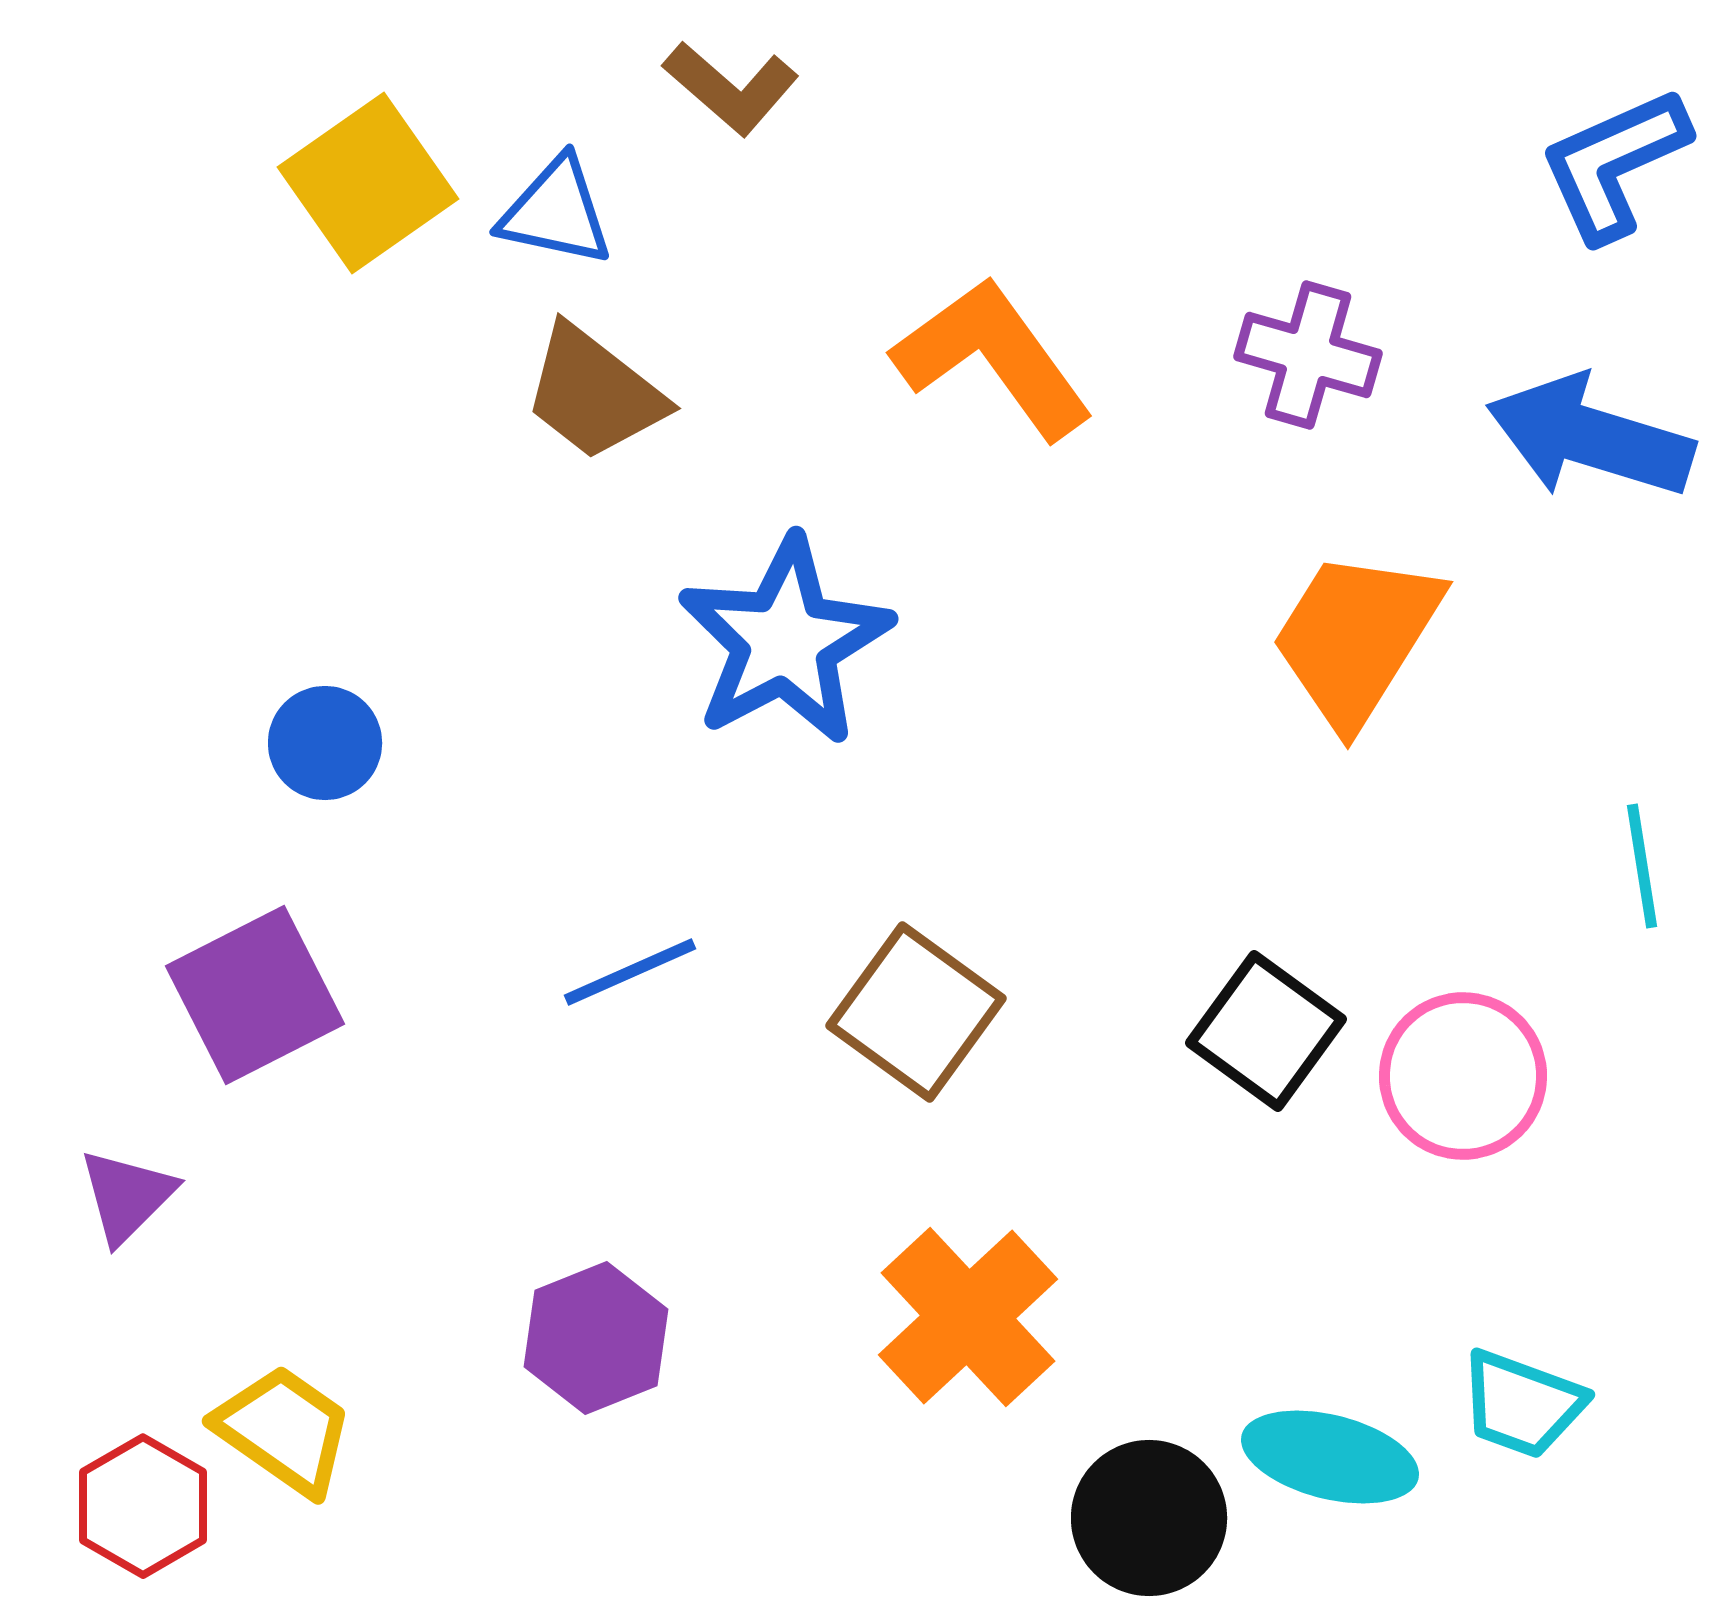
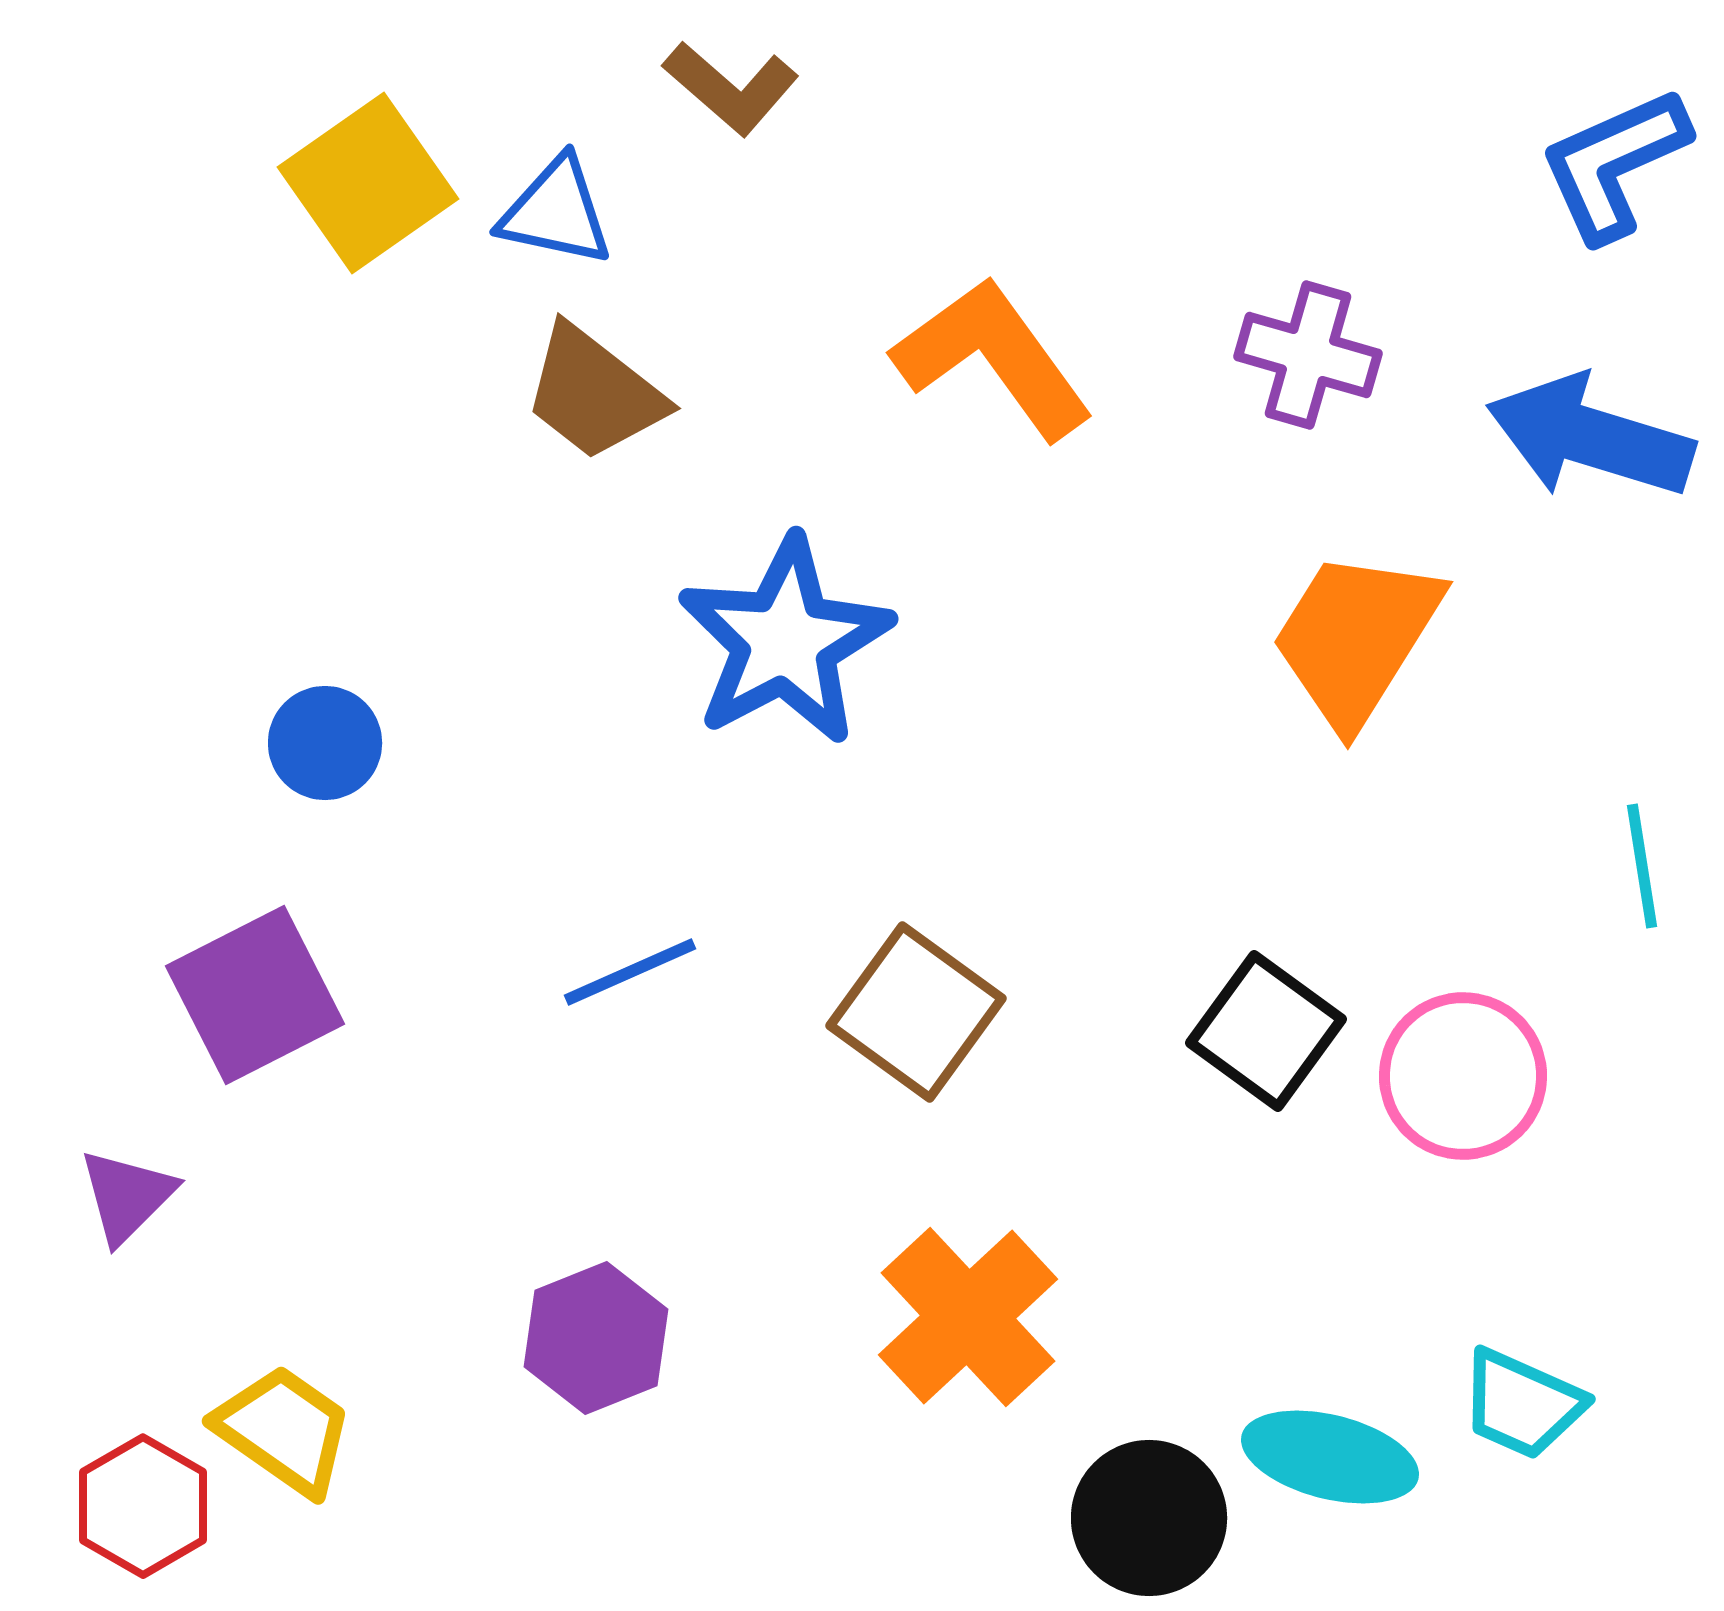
cyan trapezoid: rotated 4 degrees clockwise
